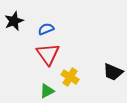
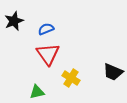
yellow cross: moved 1 px right, 1 px down
green triangle: moved 10 px left, 1 px down; rotated 14 degrees clockwise
